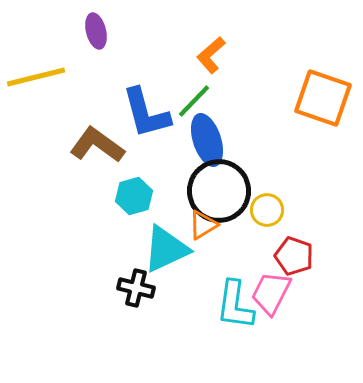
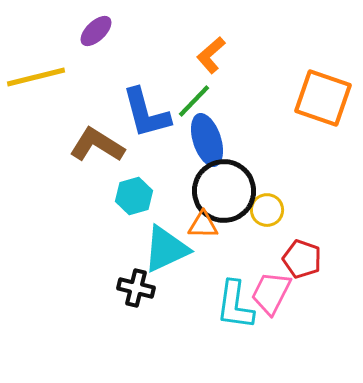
purple ellipse: rotated 60 degrees clockwise
brown L-shape: rotated 4 degrees counterclockwise
black circle: moved 5 px right
orange triangle: rotated 32 degrees clockwise
red pentagon: moved 8 px right, 3 px down
